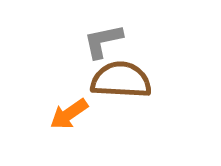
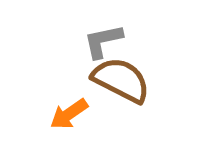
brown semicircle: rotated 24 degrees clockwise
